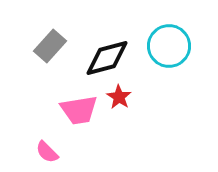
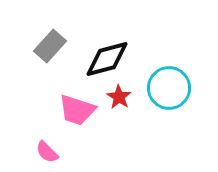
cyan circle: moved 42 px down
black diamond: moved 1 px down
pink trapezoid: moved 2 px left; rotated 27 degrees clockwise
